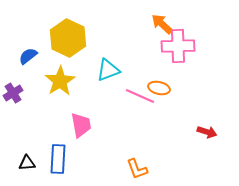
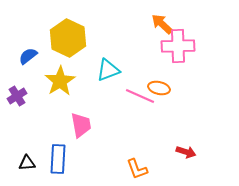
purple cross: moved 4 px right, 3 px down
red arrow: moved 21 px left, 20 px down
